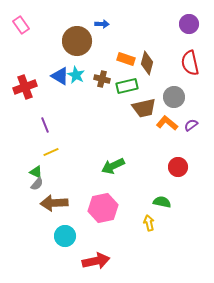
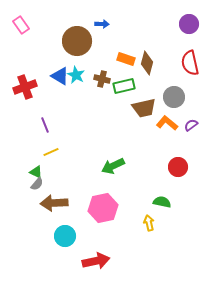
green rectangle: moved 3 px left
